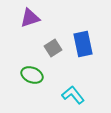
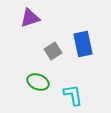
gray square: moved 3 px down
green ellipse: moved 6 px right, 7 px down
cyan L-shape: rotated 30 degrees clockwise
